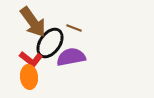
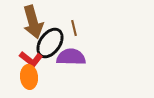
brown arrow: rotated 20 degrees clockwise
brown line: rotated 56 degrees clockwise
purple semicircle: rotated 12 degrees clockwise
